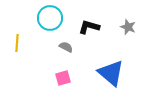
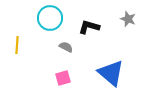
gray star: moved 8 px up
yellow line: moved 2 px down
